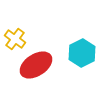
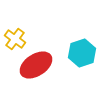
cyan hexagon: rotated 8 degrees clockwise
